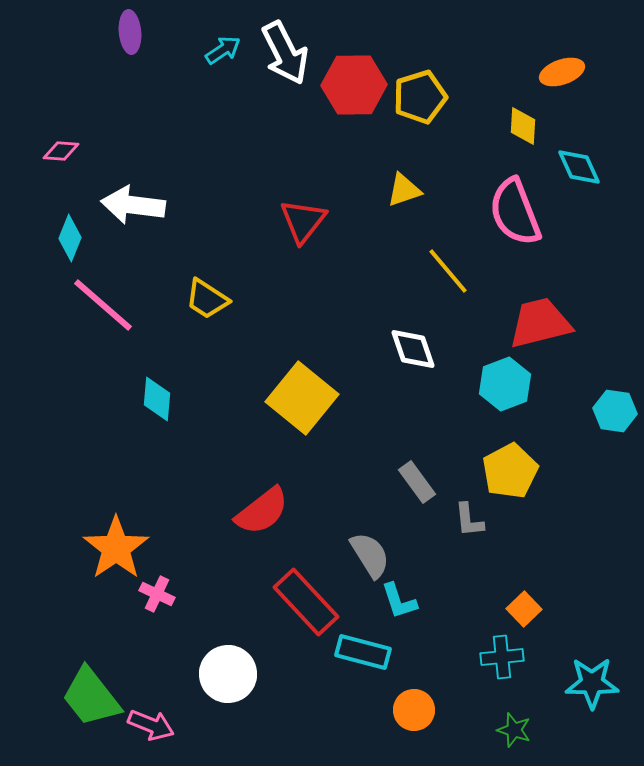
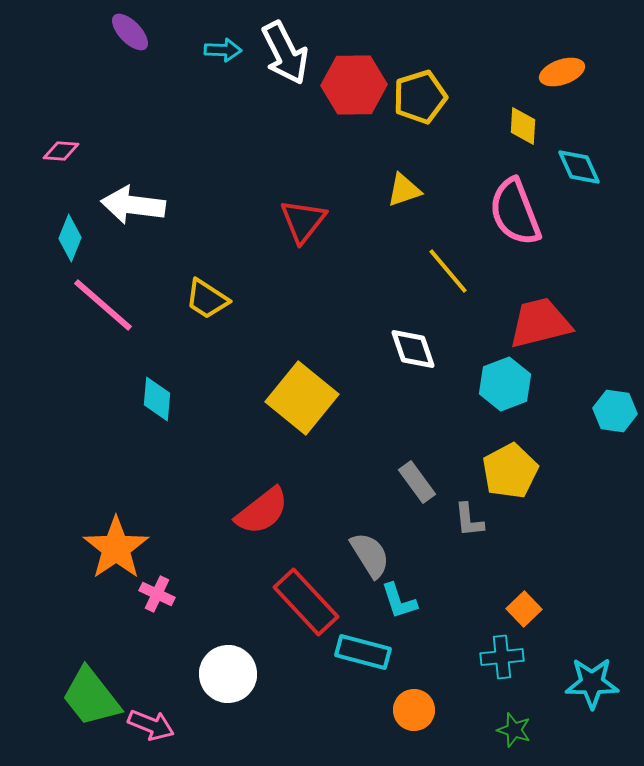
purple ellipse at (130, 32): rotated 39 degrees counterclockwise
cyan arrow at (223, 50): rotated 36 degrees clockwise
